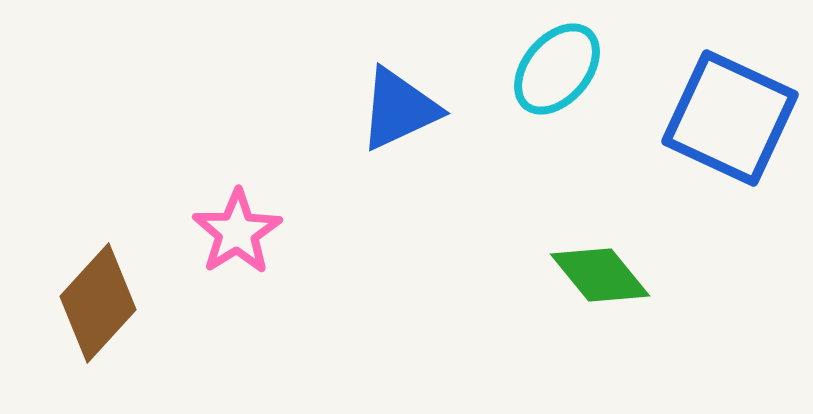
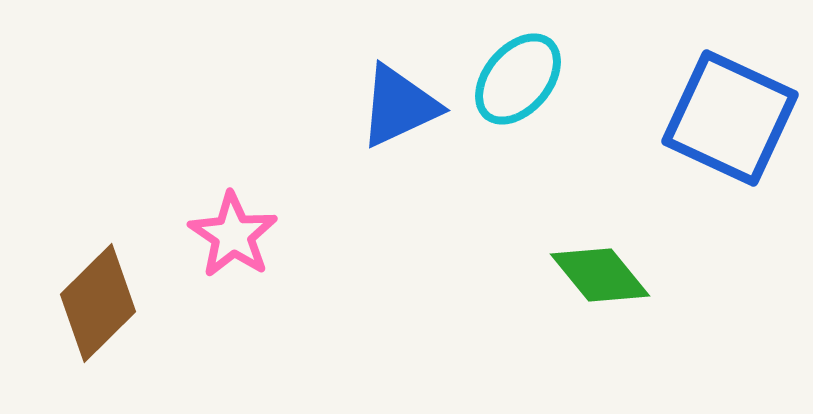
cyan ellipse: moved 39 px left, 10 px down
blue triangle: moved 3 px up
pink star: moved 4 px left, 3 px down; rotated 6 degrees counterclockwise
brown diamond: rotated 3 degrees clockwise
